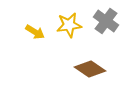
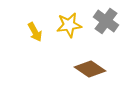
yellow arrow: rotated 30 degrees clockwise
